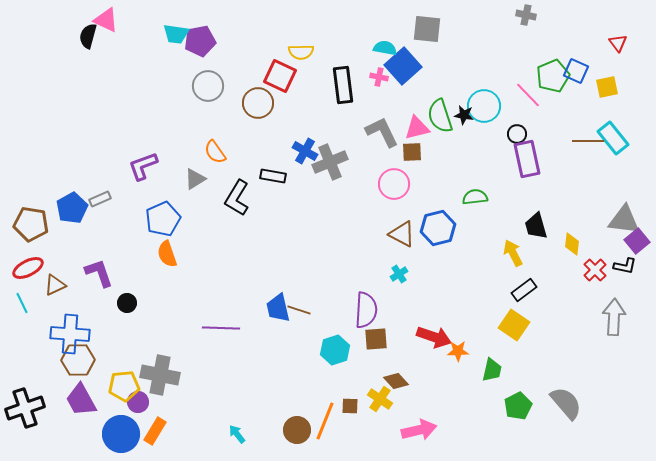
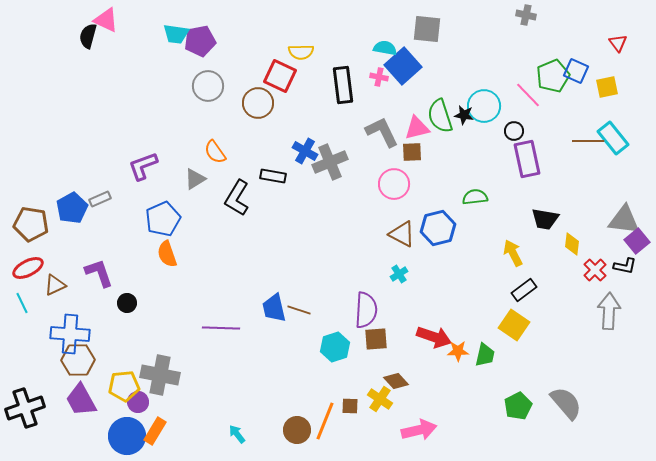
black circle at (517, 134): moved 3 px left, 3 px up
black trapezoid at (536, 226): moved 9 px right, 7 px up; rotated 64 degrees counterclockwise
blue trapezoid at (278, 308): moved 4 px left
gray arrow at (614, 317): moved 5 px left, 6 px up
cyan hexagon at (335, 350): moved 3 px up
green trapezoid at (492, 370): moved 7 px left, 15 px up
blue circle at (121, 434): moved 6 px right, 2 px down
